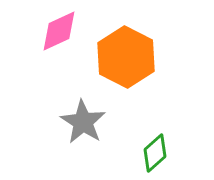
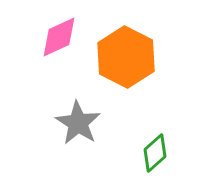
pink diamond: moved 6 px down
gray star: moved 5 px left, 1 px down
